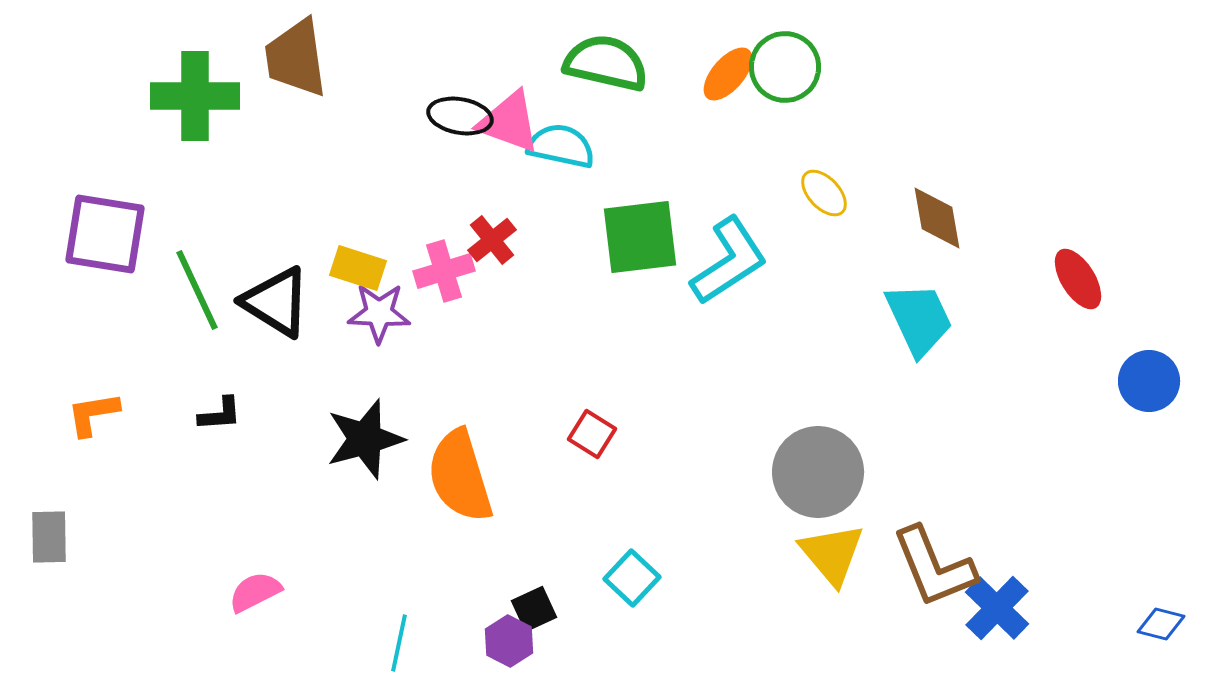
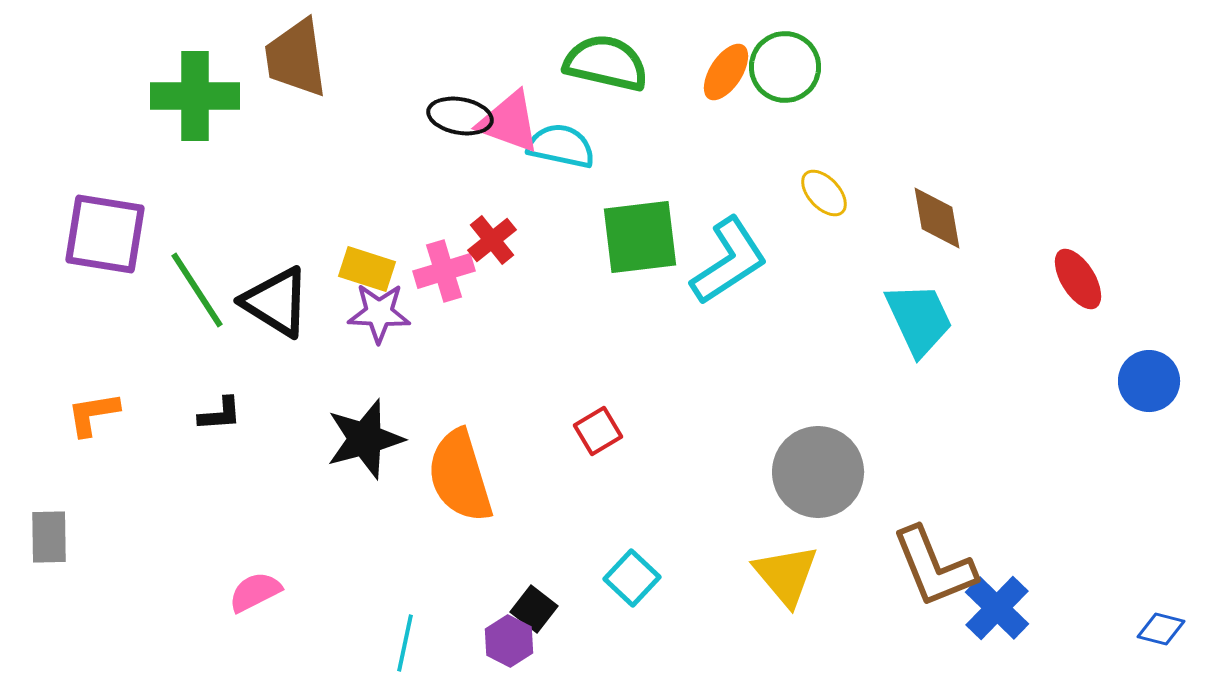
orange ellipse: moved 2 px left, 2 px up; rotated 8 degrees counterclockwise
yellow rectangle: moved 9 px right, 1 px down
green line: rotated 8 degrees counterclockwise
red square: moved 6 px right, 3 px up; rotated 27 degrees clockwise
yellow triangle: moved 46 px left, 21 px down
black square: rotated 27 degrees counterclockwise
blue diamond: moved 5 px down
cyan line: moved 6 px right
